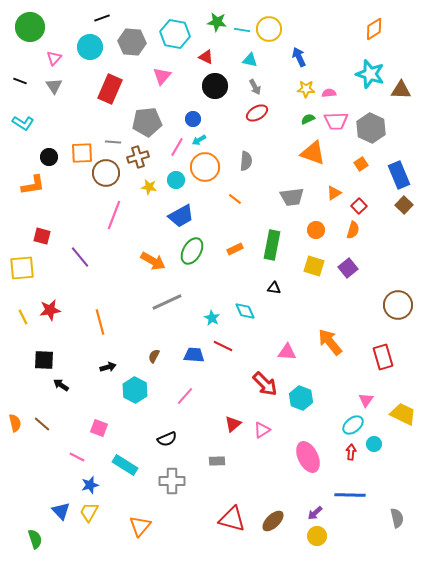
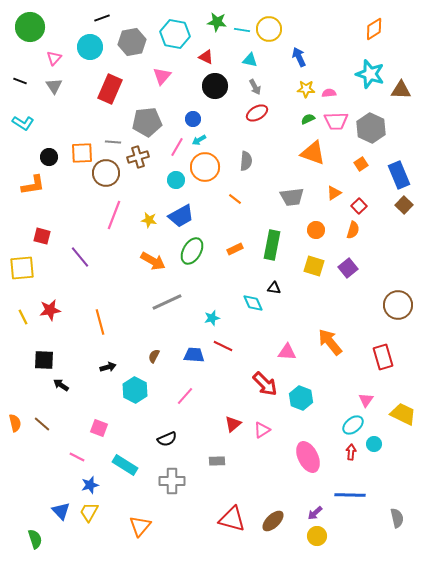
gray hexagon at (132, 42): rotated 16 degrees counterclockwise
yellow star at (149, 187): moved 33 px down
cyan diamond at (245, 311): moved 8 px right, 8 px up
cyan star at (212, 318): rotated 28 degrees clockwise
